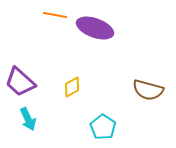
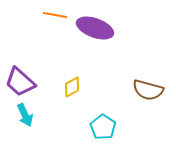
cyan arrow: moved 3 px left, 4 px up
